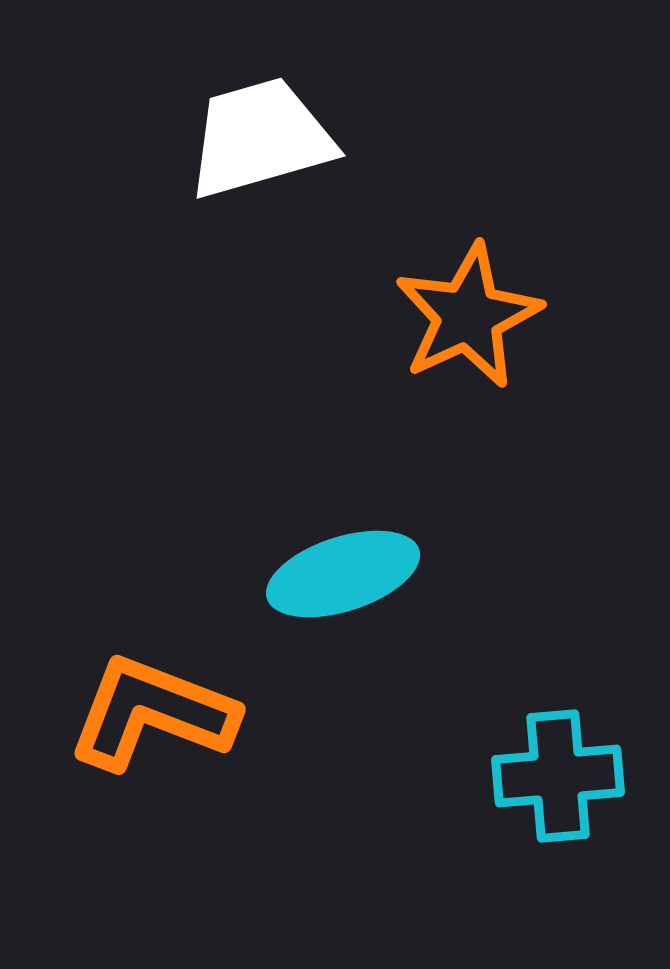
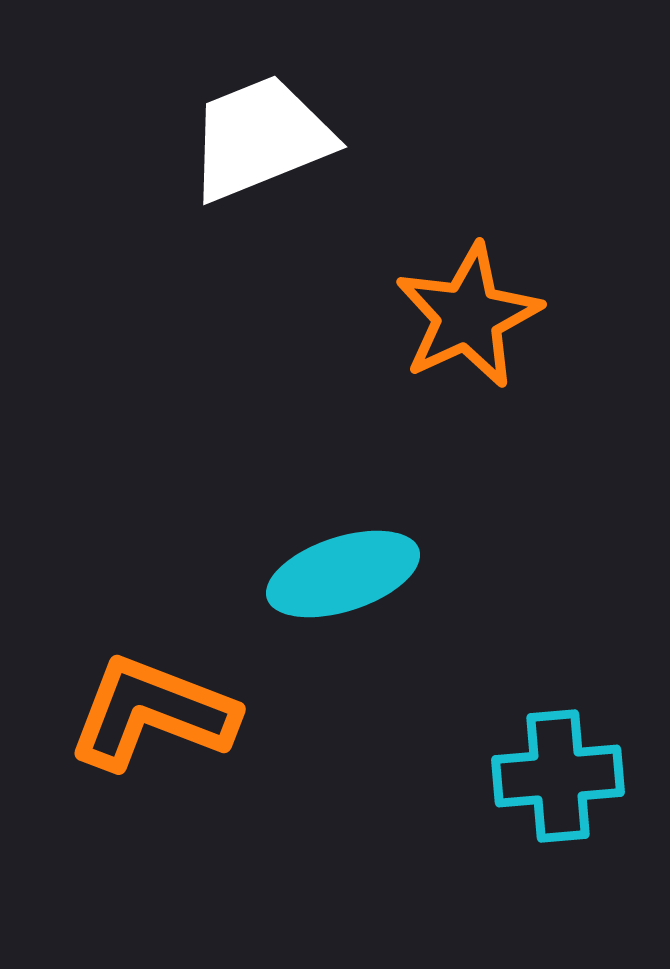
white trapezoid: rotated 6 degrees counterclockwise
